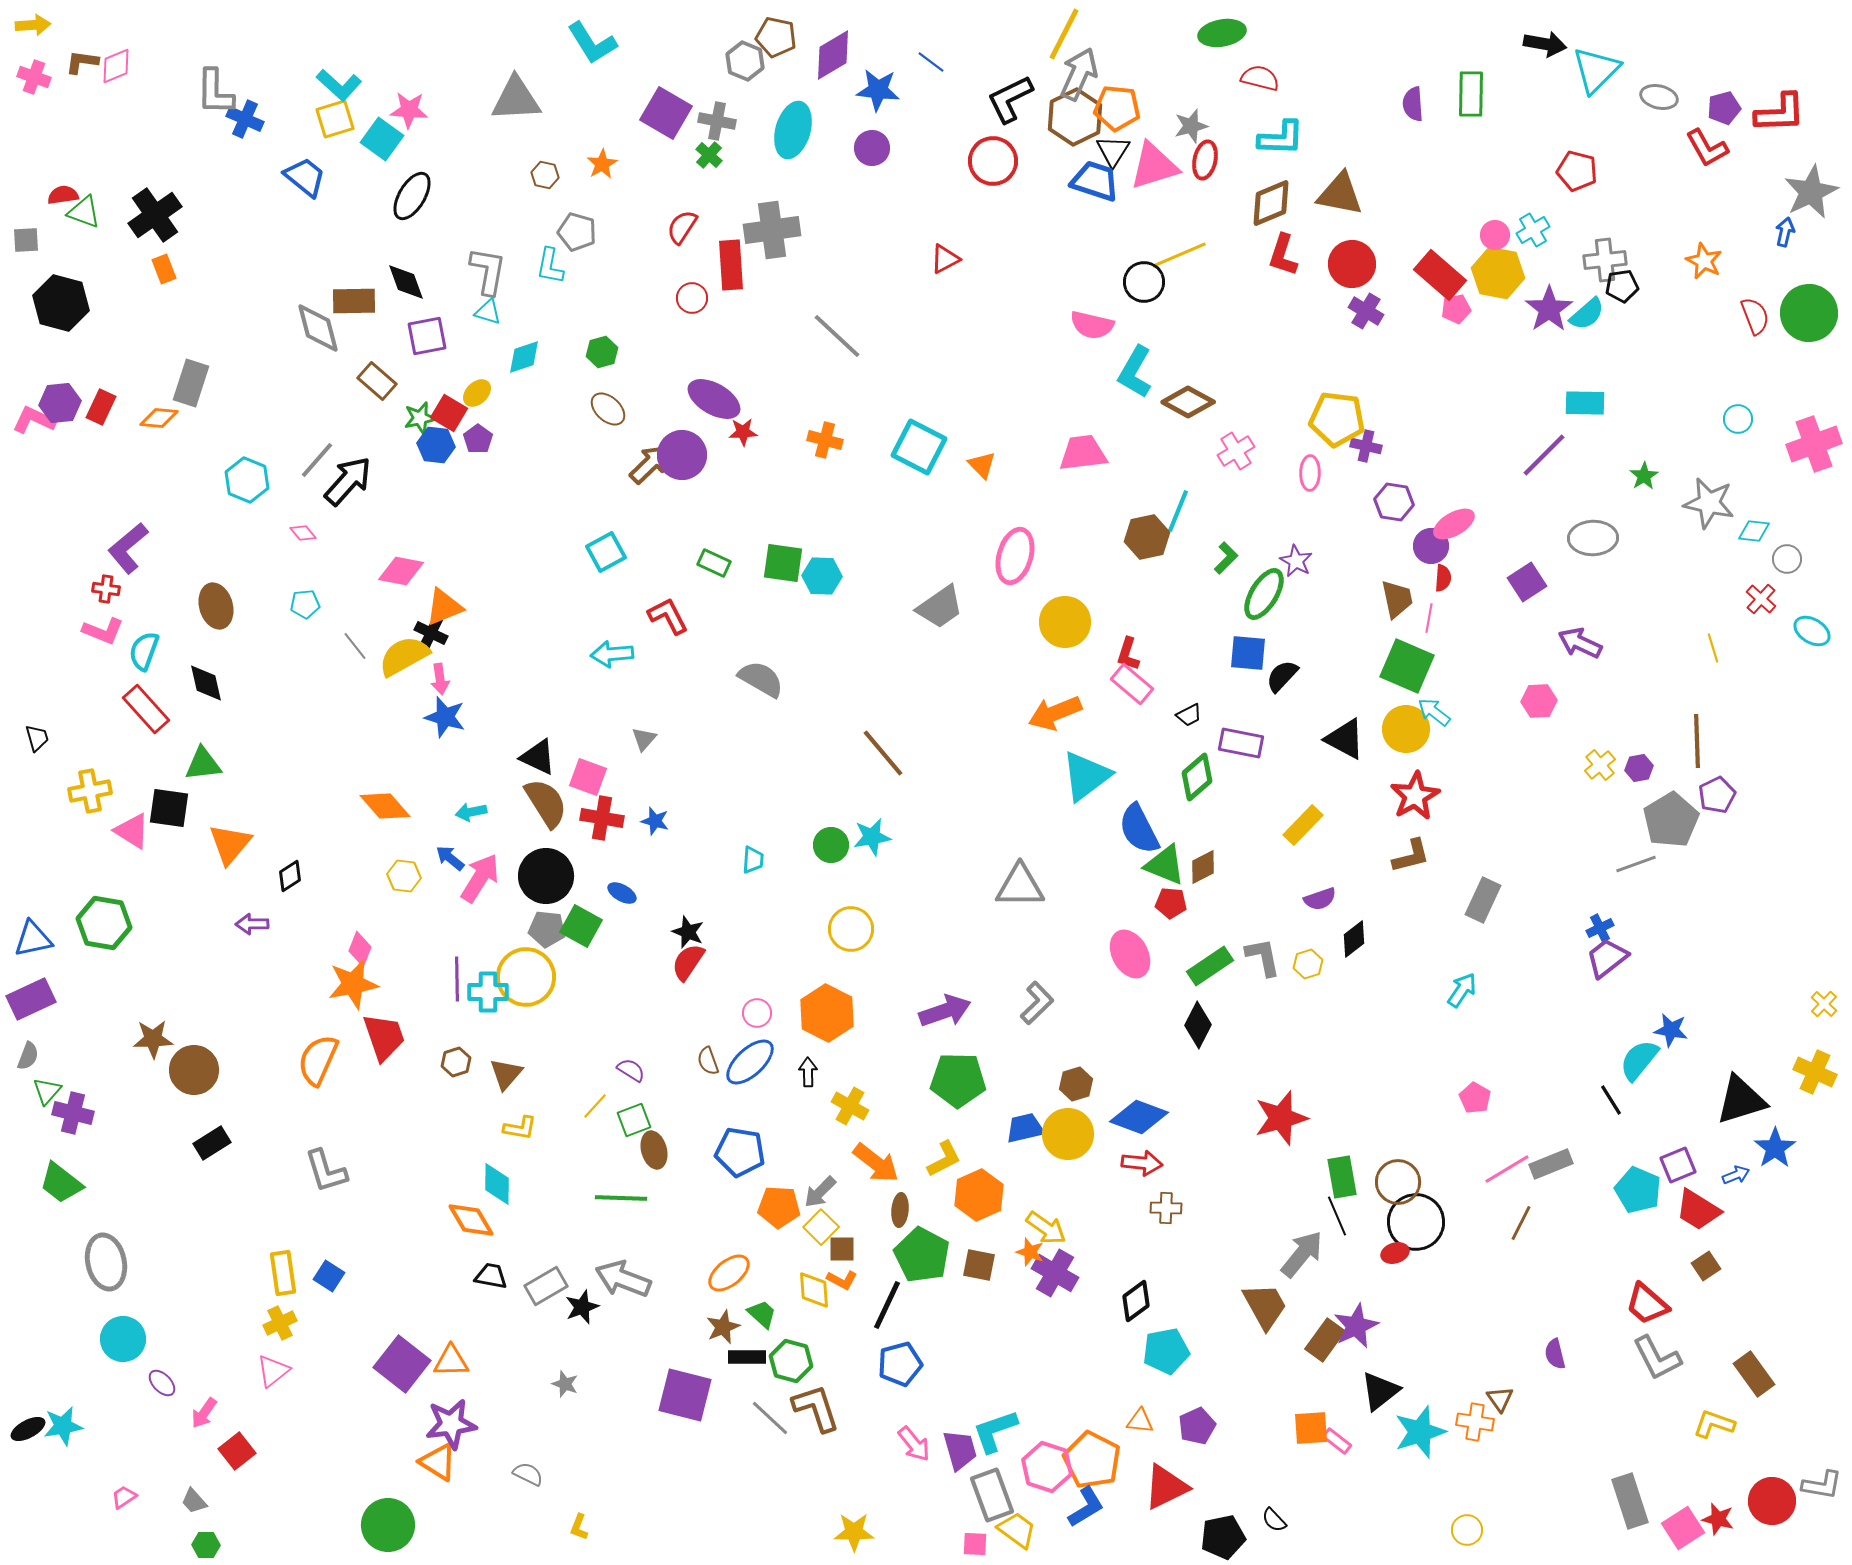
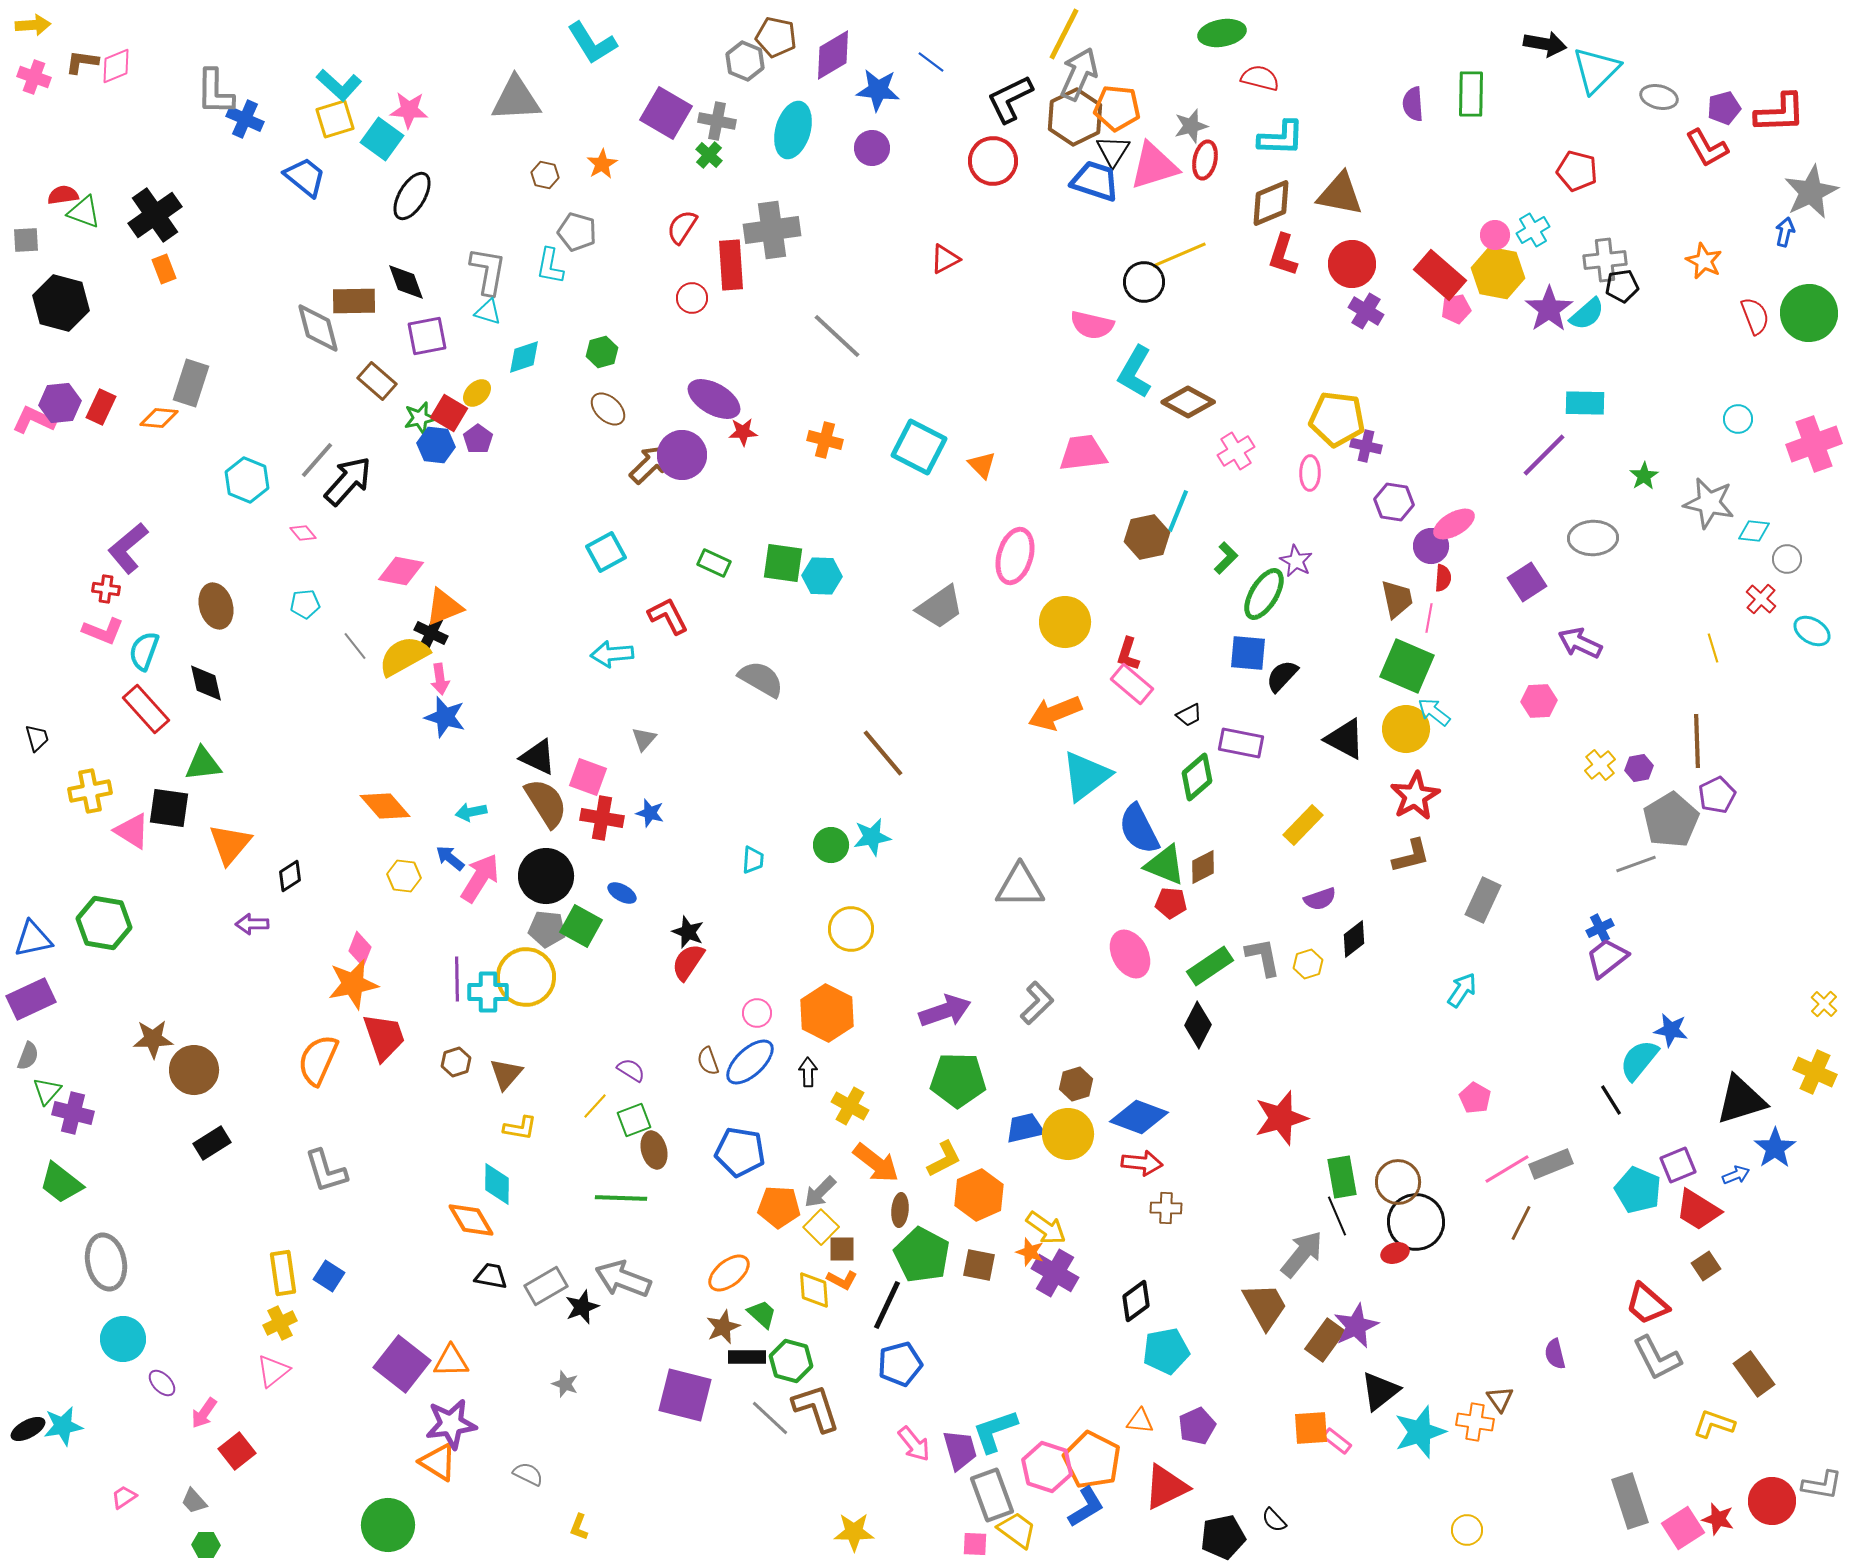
blue star at (655, 821): moved 5 px left, 8 px up
